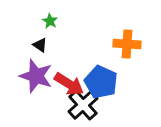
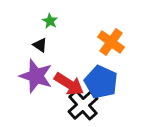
orange cross: moved 16 px left, 2 px up; rotated 32 degrees clockwise
